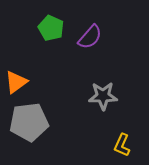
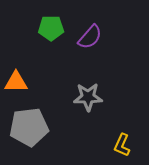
green pentagon: rotated 25 degrees counterclockwise
orange triangle: rotated 35 degrees clockwise
gray star: moved 15 px left, 1 px down
gray pentagon: moved 5 px down
